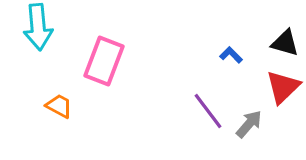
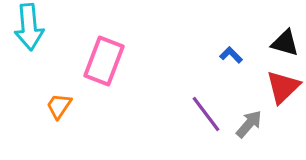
cyan arrow: moved 9 px left
orange trapezoid: rotated 84 degrees counterclockwise
purple line: moved 2 px left, 3 px down
